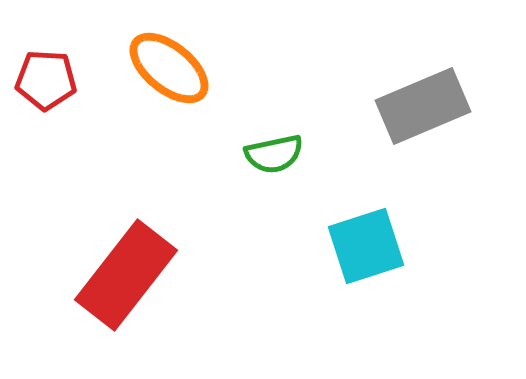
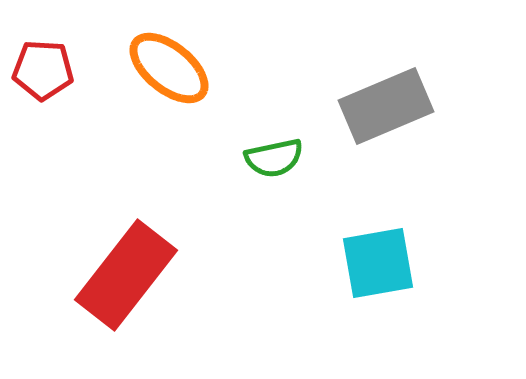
red pentagon: moved 3 px left, 10 px up
gray rectangle: moved 37 px left
green semicircle: moved 4 px down
cyan square: moved 12 px right, 17 px down; rotated 8 degrees clockwise
